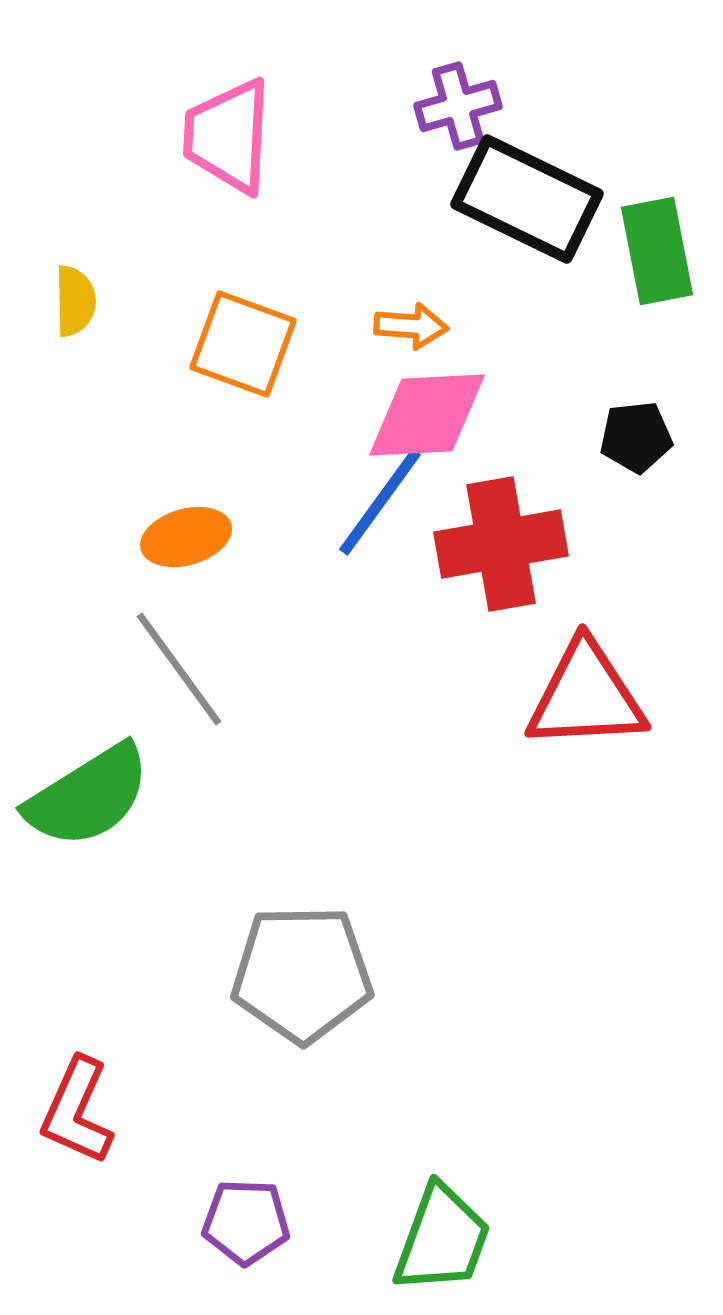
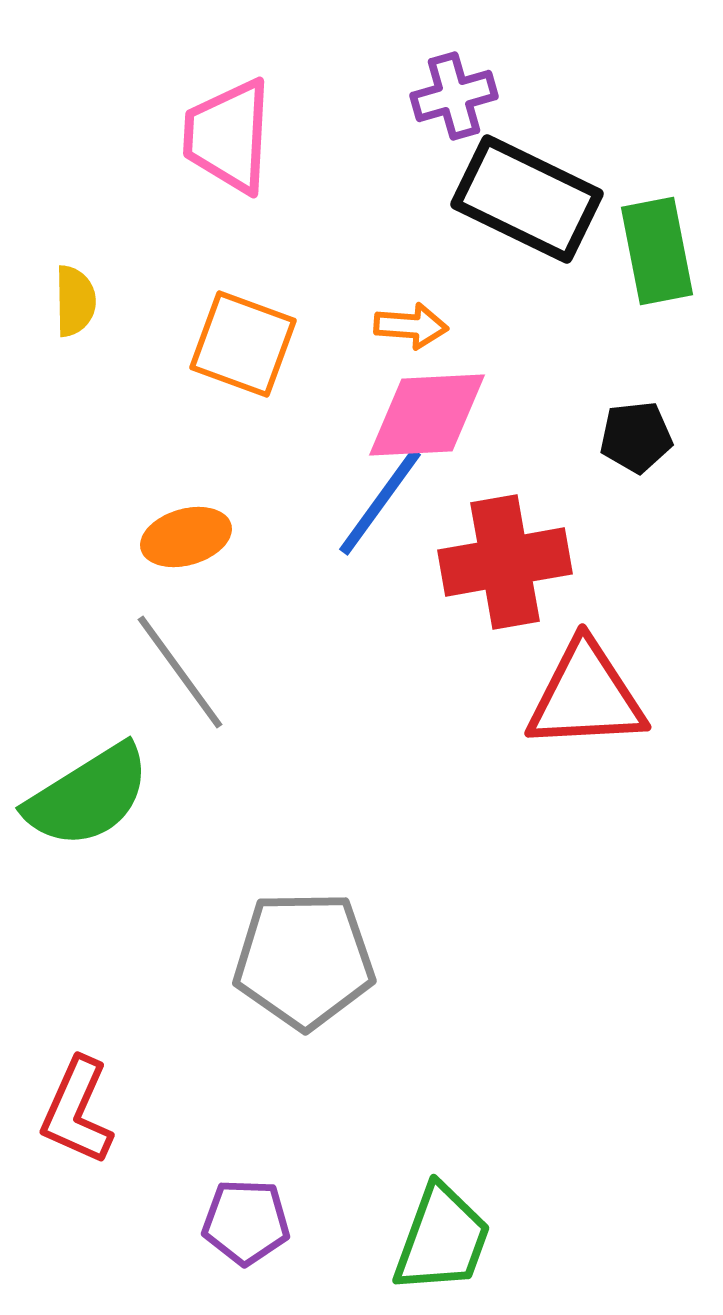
purple cross: moved 4 px left, 10 px up
red cross: moved 4 px right, 18 px down
gray line: moved 1 px right, 3 px down
gray pentagon: moved 2 px right, 14 px up
